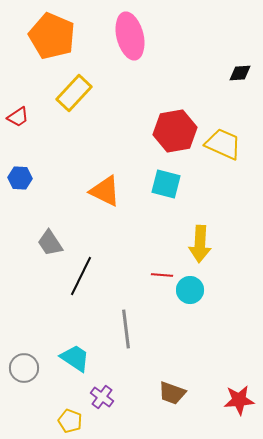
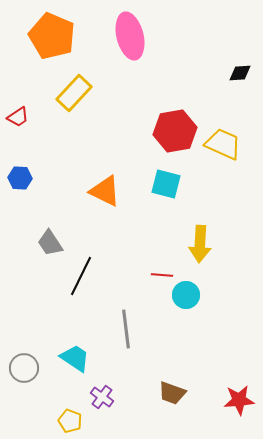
cyan circle: moved 4 px left, 5 px down
